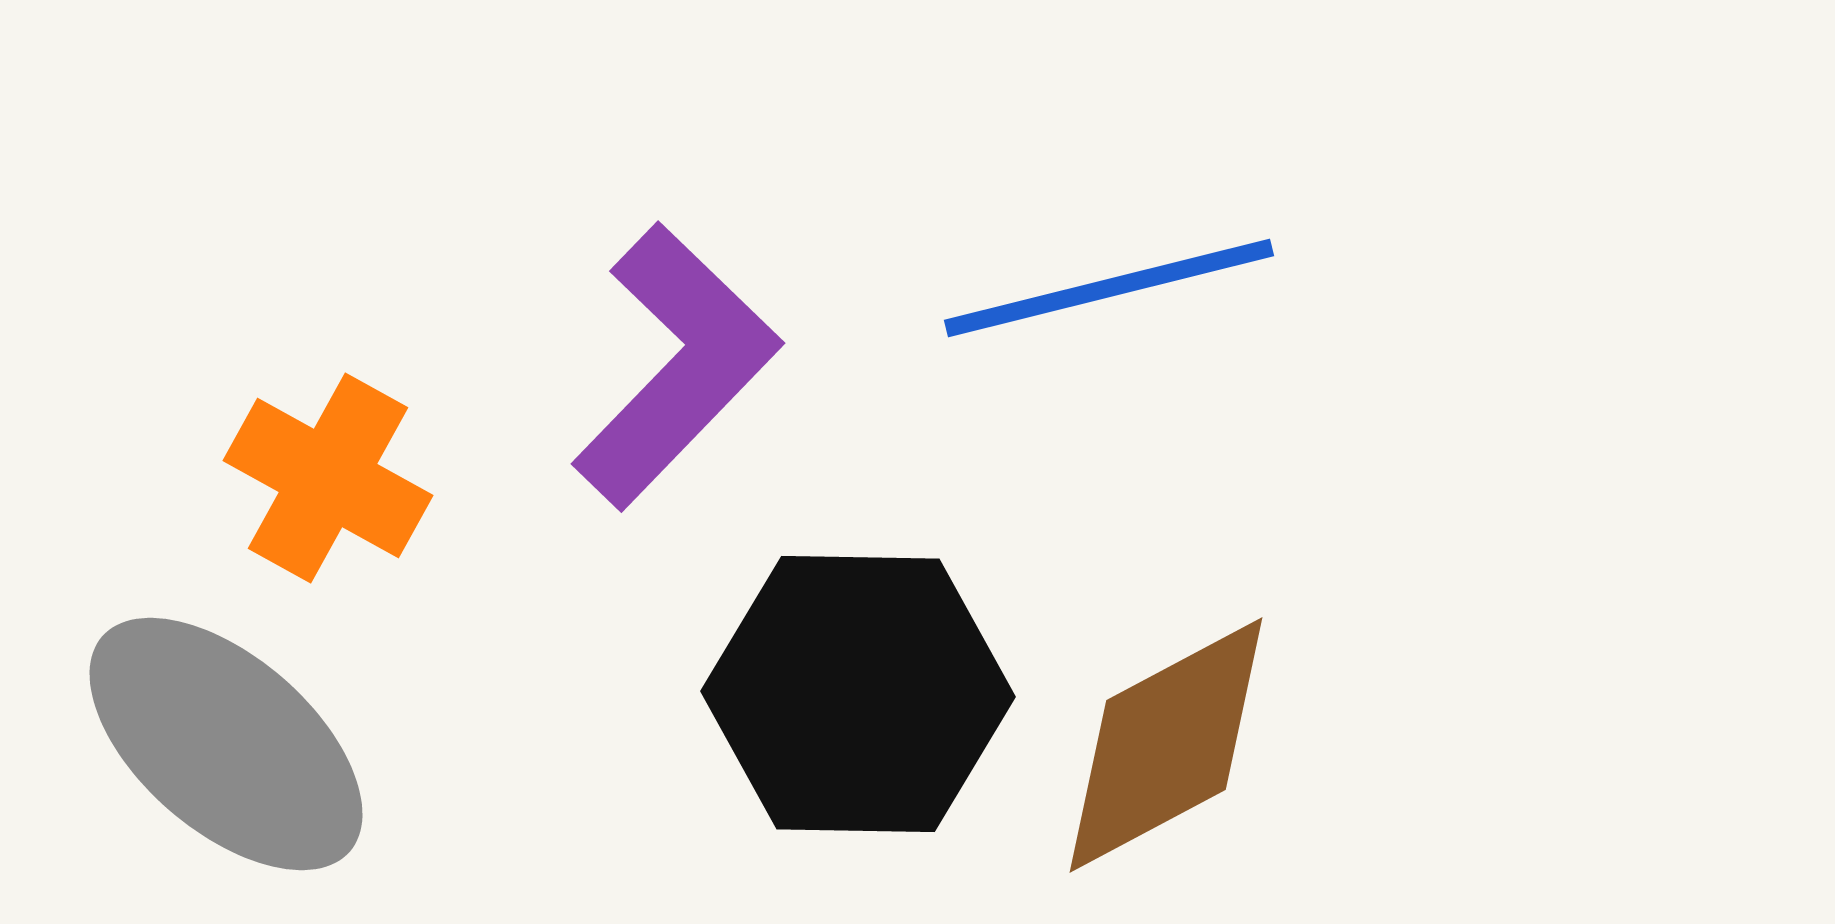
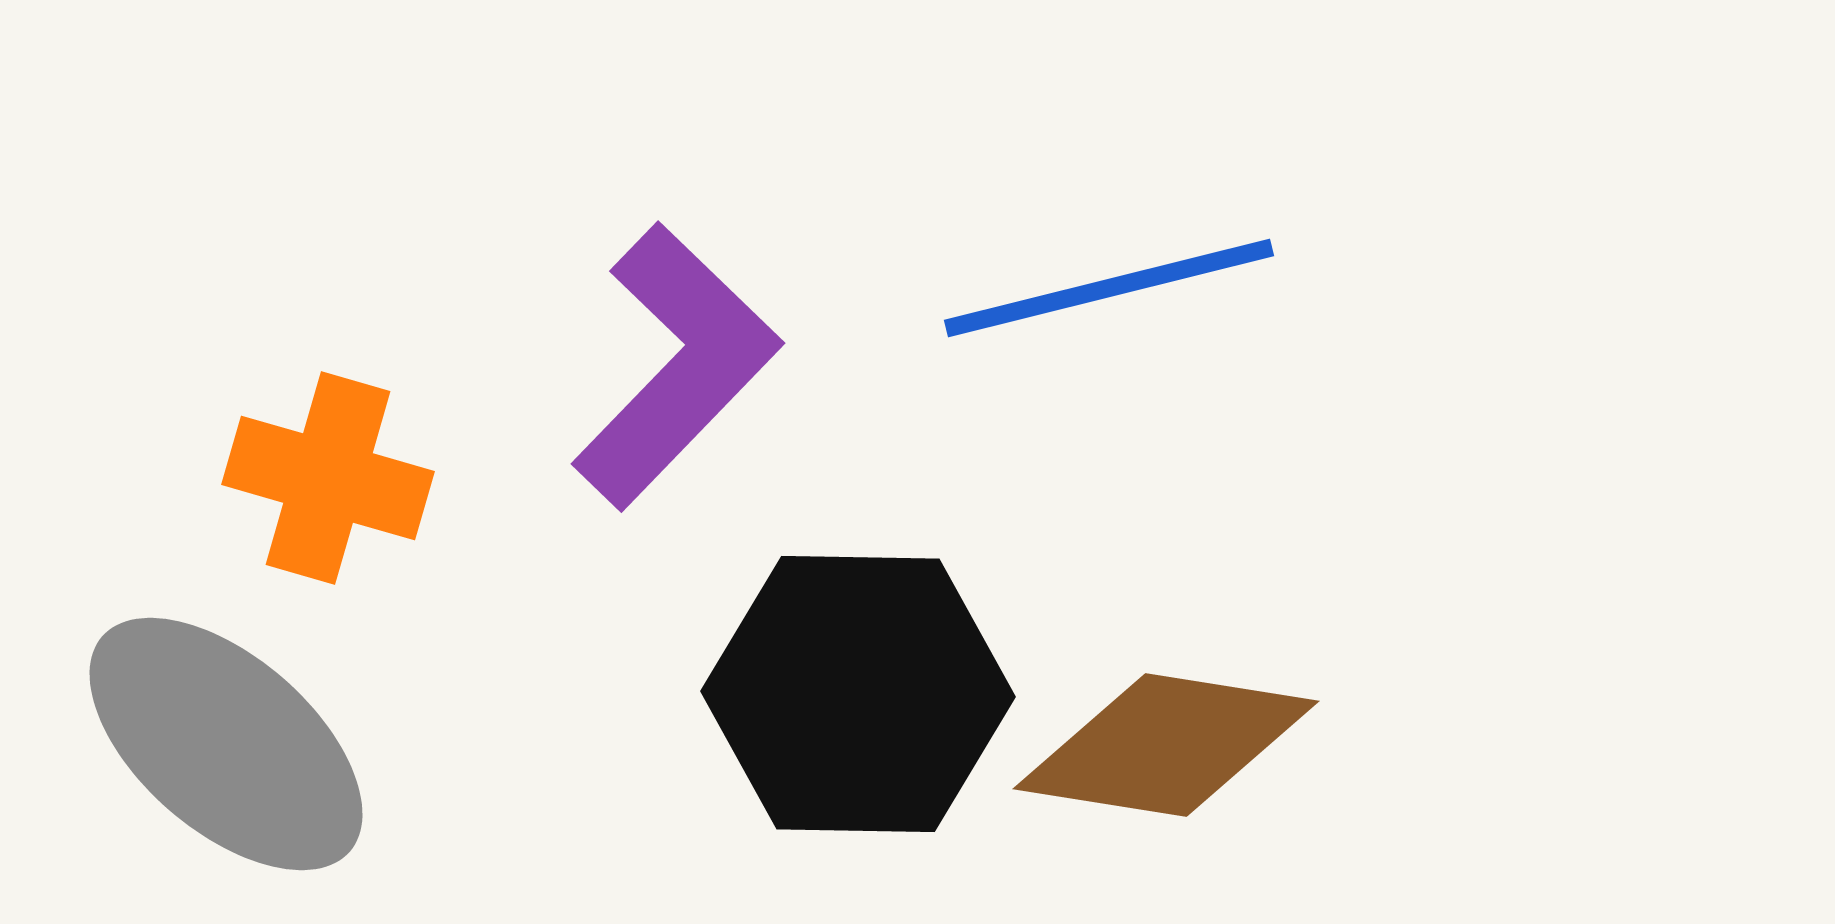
orange cross: rotated 13 degrees counterclockwise
brown diamond: rotated 37 degrees clockwise
